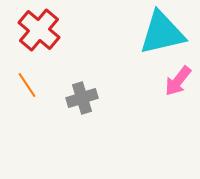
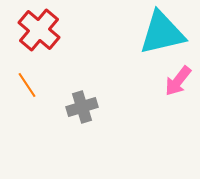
gray cross: moved 9 px down
